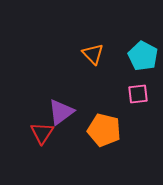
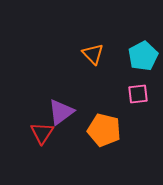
cyan pentagon: rotated 16 degrees clockwise
